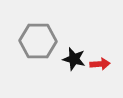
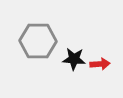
black star: rotated 10 degrees counterclockwise
